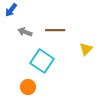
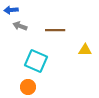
blue arrow: rotated 48 degrees clockwise
gray arrow: moved 5 px left, 6 px up
yellow triangle: moved 1 px left, 1 px down; rotated 48 degrees clockwise
cyan square: moved 6 px left; rotated 10 degrees counterclockwise
